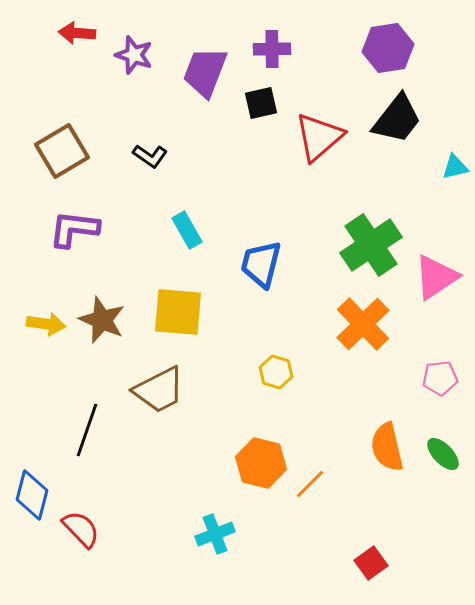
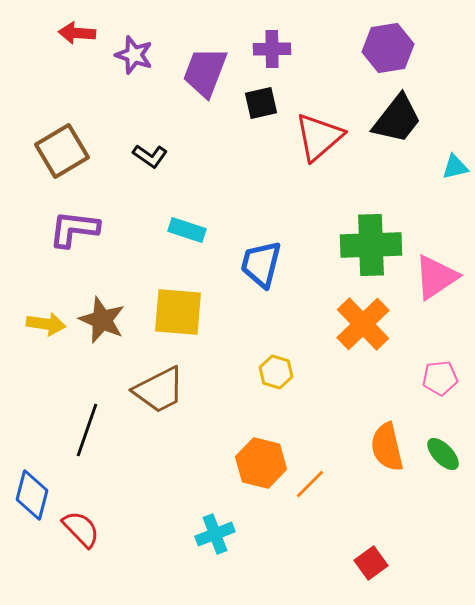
cyan rectangle: rotated 42 degrees counterclockwise
green cross: rotated 32 degrees clockwise
